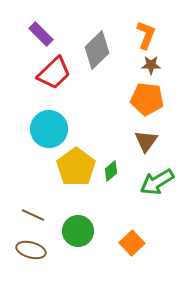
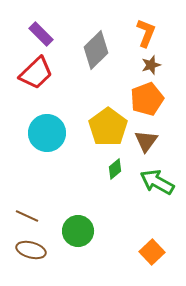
orange L-shape: moved 2 px up
gray diamond: moved 1 px left
brown star: rotated 18 degrees counterclockwise
red trapezoid: moved 18 px left
orange pentagon: rotated 28 degrees counterclockwise
cyan circle: moved 2 px left, 4 px down
yellow pentagon: moved 32 px right, 40 px up
green diamond: moved 4 px right, 2 px up
green arrow: rotated 60 degrees clockwise
brown line: moved 6 px left, 1 px down
orange square: moved 20 px right, 9 px down
